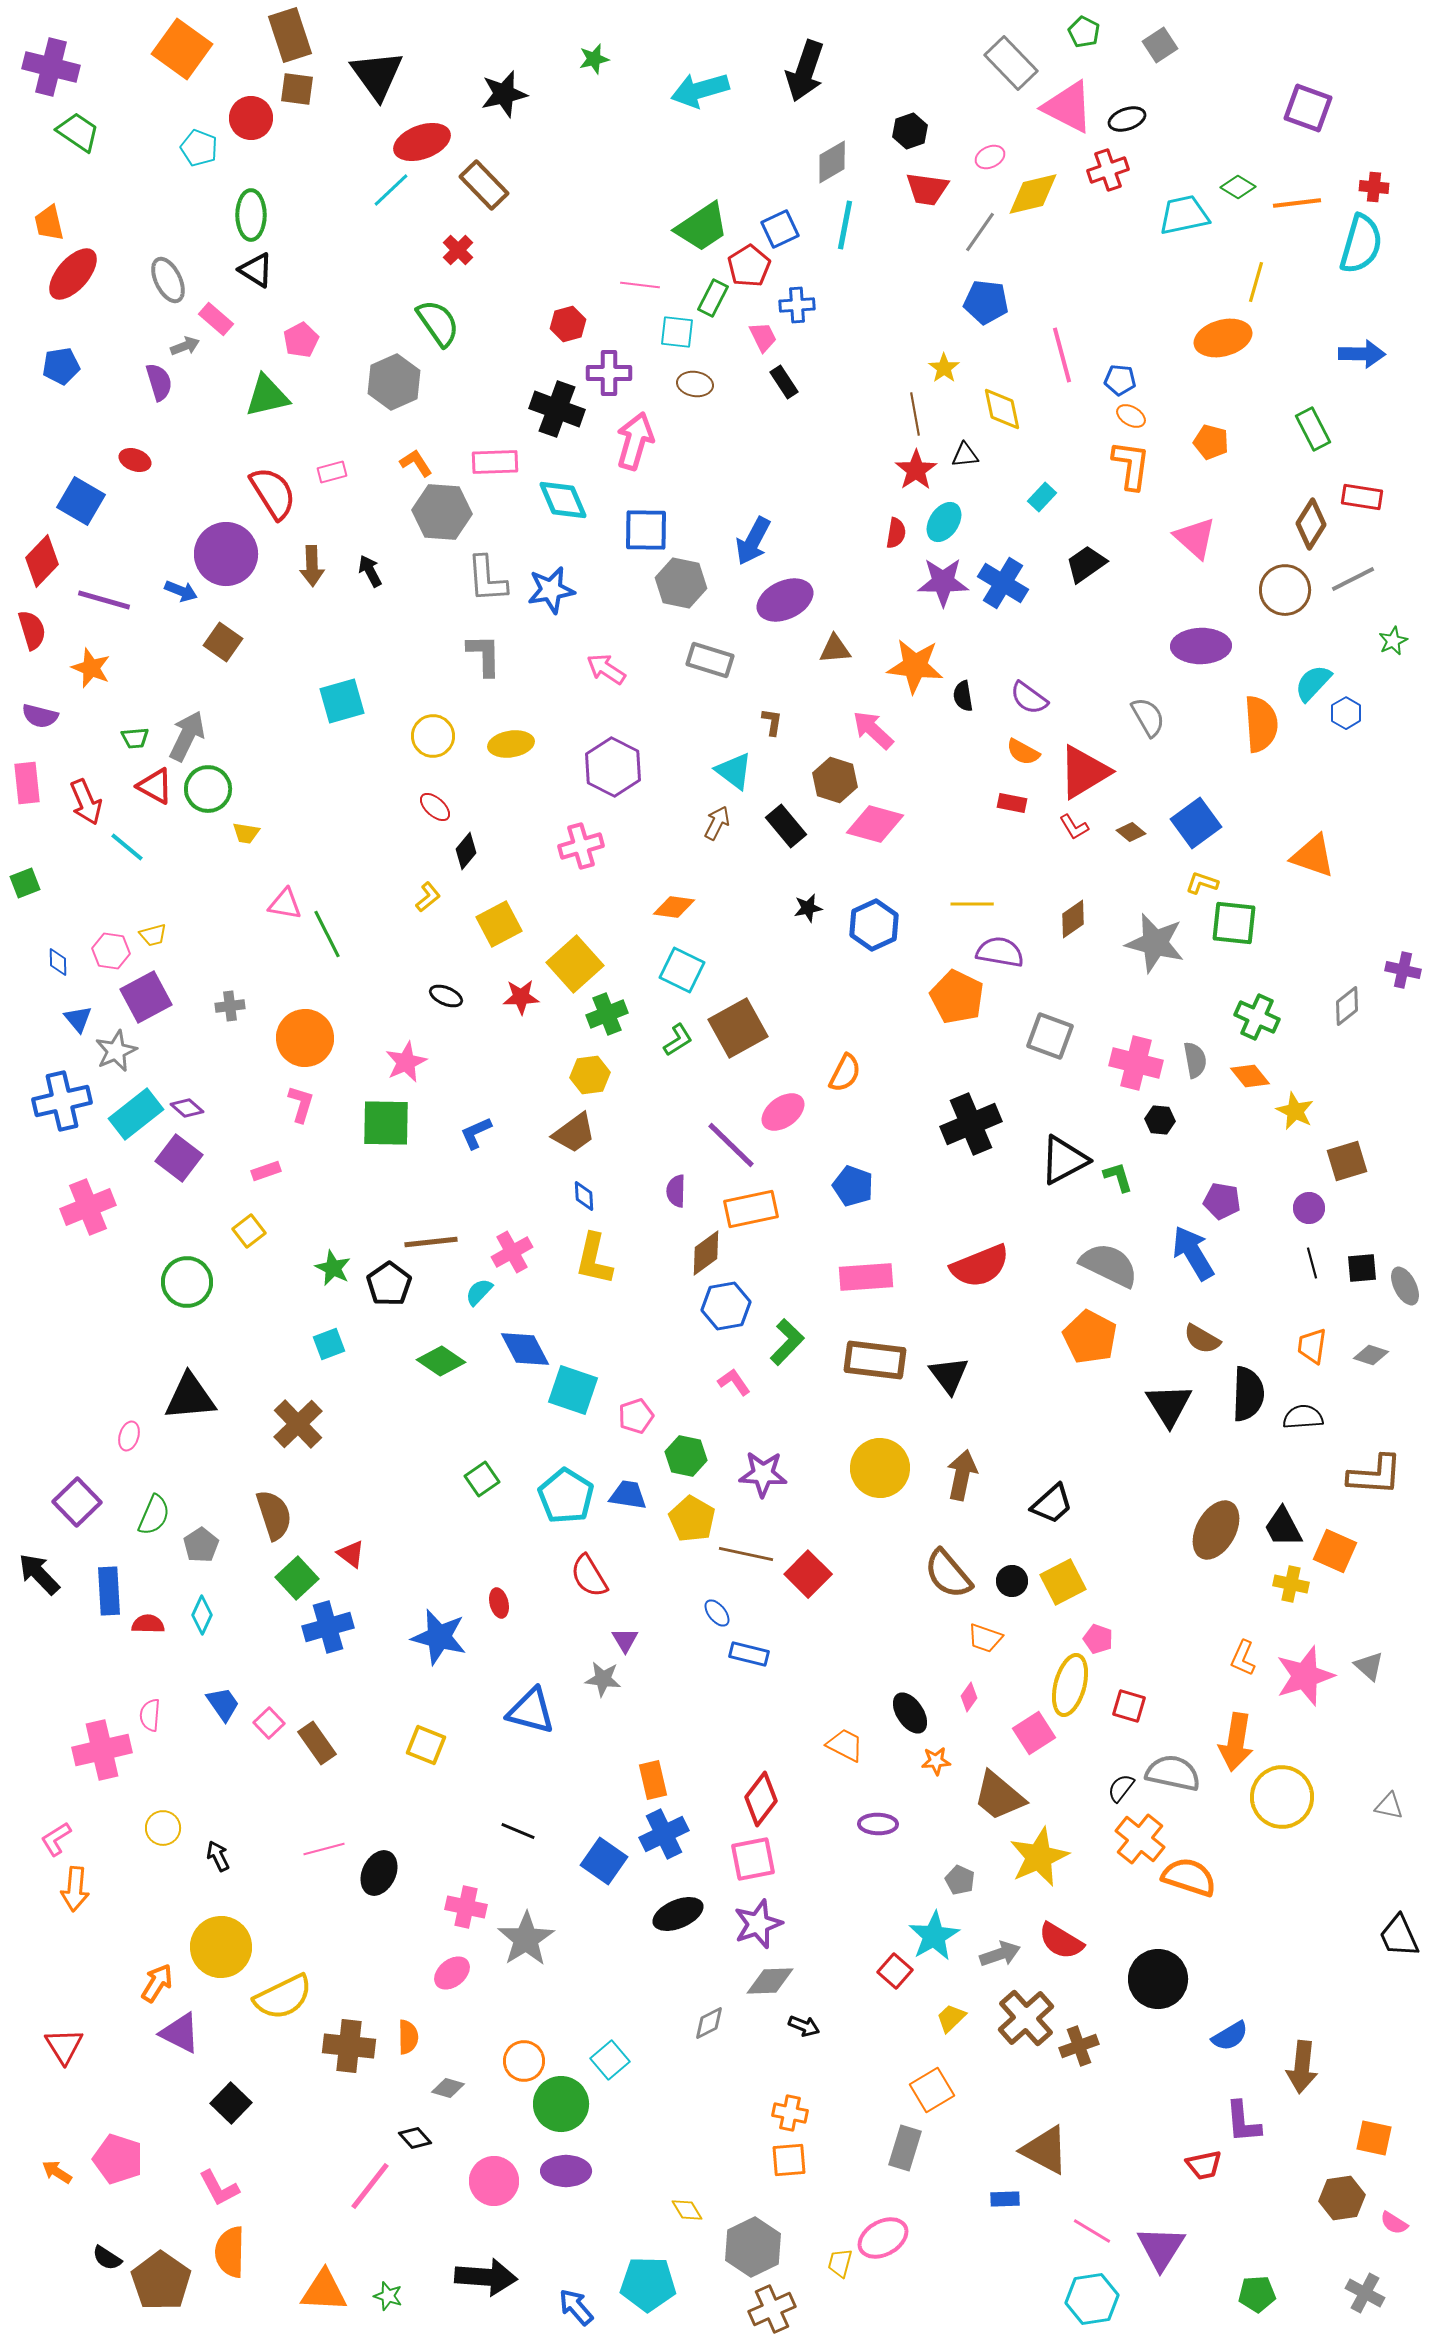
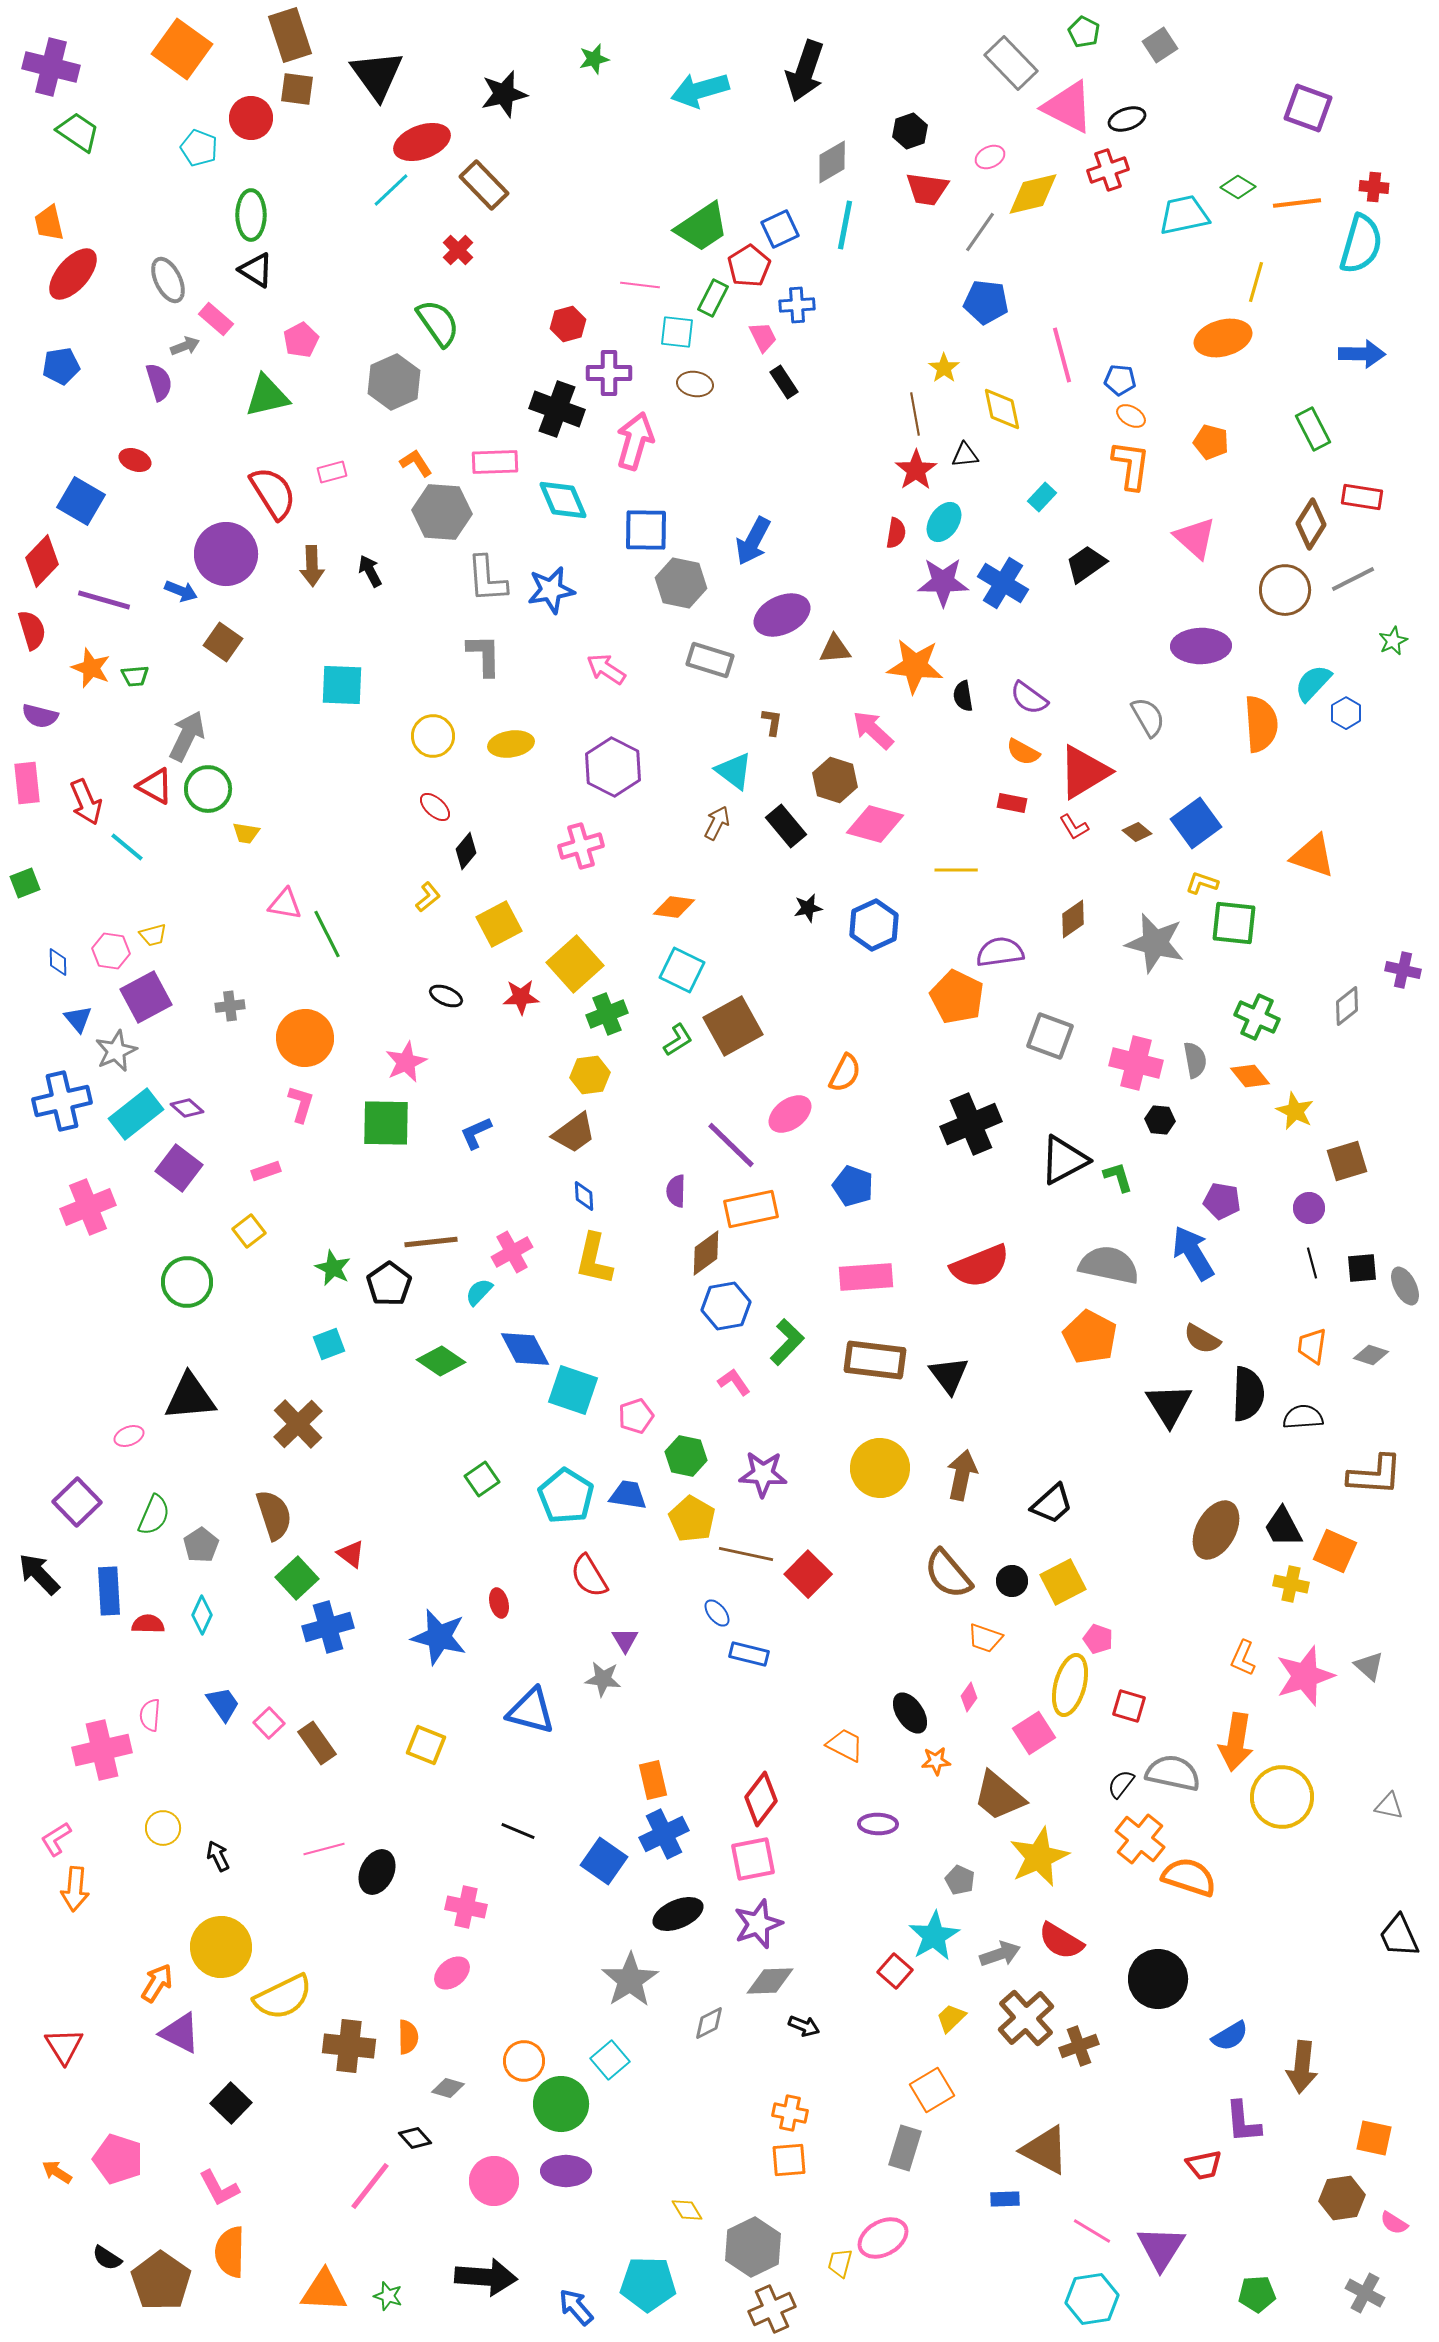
purple ellipse at (785, 600): moved 3 px left, 15 px down
cyan square at (342, 701): moved 16 px up; rotated 18 degrees clockwise
green trapezoid at (135, 738): moved 62 px up
brown diamond at (1131, 832): moved 6 px right
yellow line at (972, 904): moved 16 px left, 34 px up
purple semicircle at (1000, 952): rotated 18 degrees counterclockwise
brown square at (738, 1028): moved 5 px left, 2 px up
pink ellipse at (783, 1112): moved 7 px right, 2 px down
purple square at (179, 1158): moved 10 px down
gray semicircle at (1109, 1265): rotated 14 degrees counterclockwise
pink ellipse at (129, 1436): rotated 52 degrees clockwise
black semicircle at (1121, 1788): moved 4 px up
black ellipse at (379, 1873): moved 2 px left, 1 px up
gray star at (526, 1939): moved 104 px right, 41 px down
